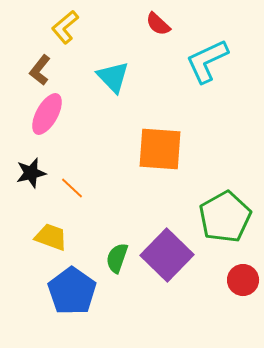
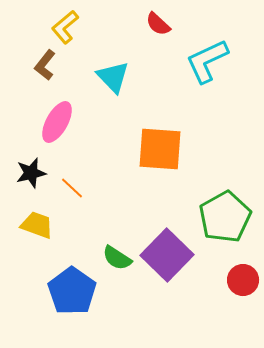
brown L-shape: moved 5 px right, 5 px up
pink ellipse: moved 10 px right, 8 px down
yellow trapezoid: moved 14 px left, 12 px up
green semicircle: rotated 76 degrees counterclockwise
